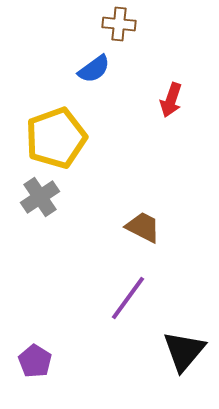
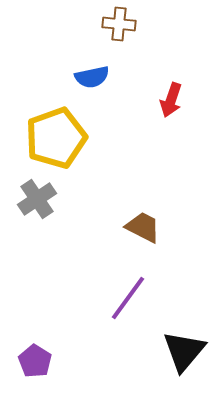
blue semicircle: moved 2 px left, 8 px down; rotated 24 degrees clockwise
gray cross: moved 3 px left, 2 px down
